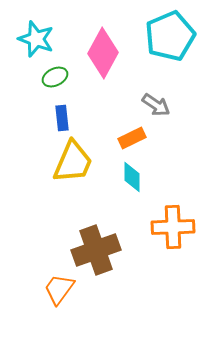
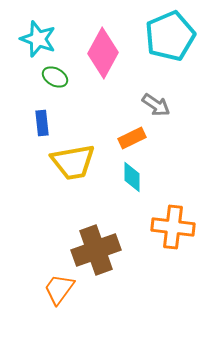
cyan star: moved 2 px right
green ellipse: rotated 55 degrees clockwise
blue rectangle: moved 20 px left, 5 px down
yellow trapezoid: rotated 57 degrees clockwise
orange cross: rotated 9 degrees clockwise
